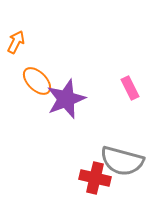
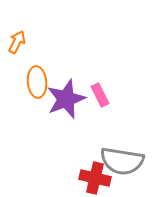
orange arrow: moved 1 px right
orange ellipse: moved 1 px down; rotated 40 degrees clockwise
pink rectangle: moved 30 px left, 7 px down
gray semicircle: rotated 6 degrees counterclockwise
